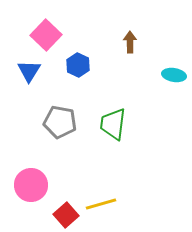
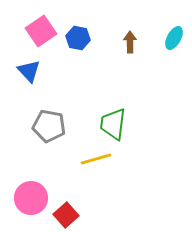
pink square: moved 5 px left, 4 px up; rotated 12 degrees clockwise
blue hexagon: moved 27 px up; rotated 15 degrees counterclockwise
blue triangle: rotated 15 degrees counterclockwise
cyan ellipse: moved 37 px up; rotated 70 degrees counterclockwise
gray pentagon: moved 11 px left, 4 px down
pink circle: moved 13 px down
yellow line: moved 5 px left, 45 px up
